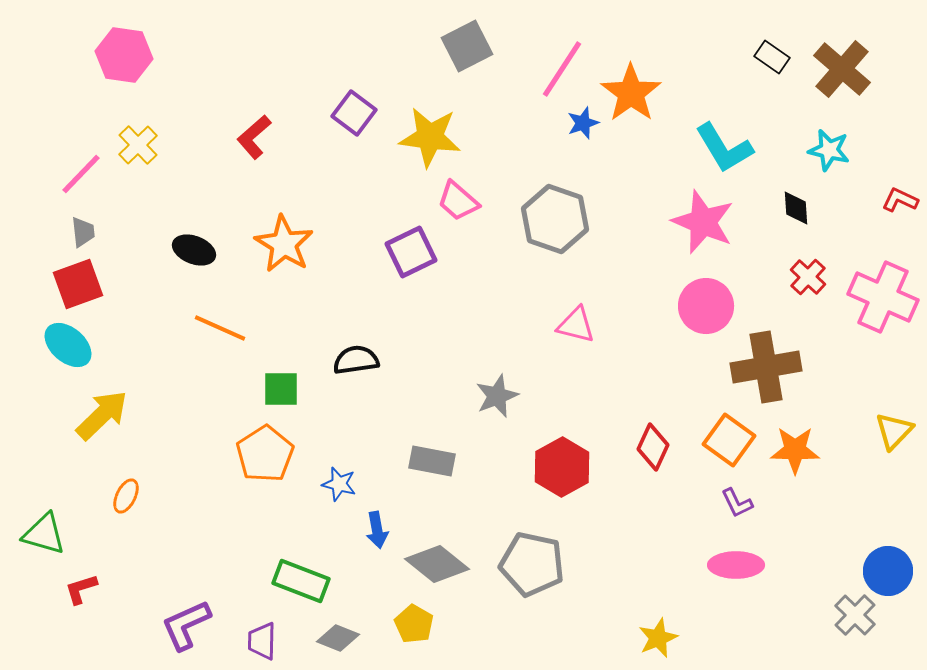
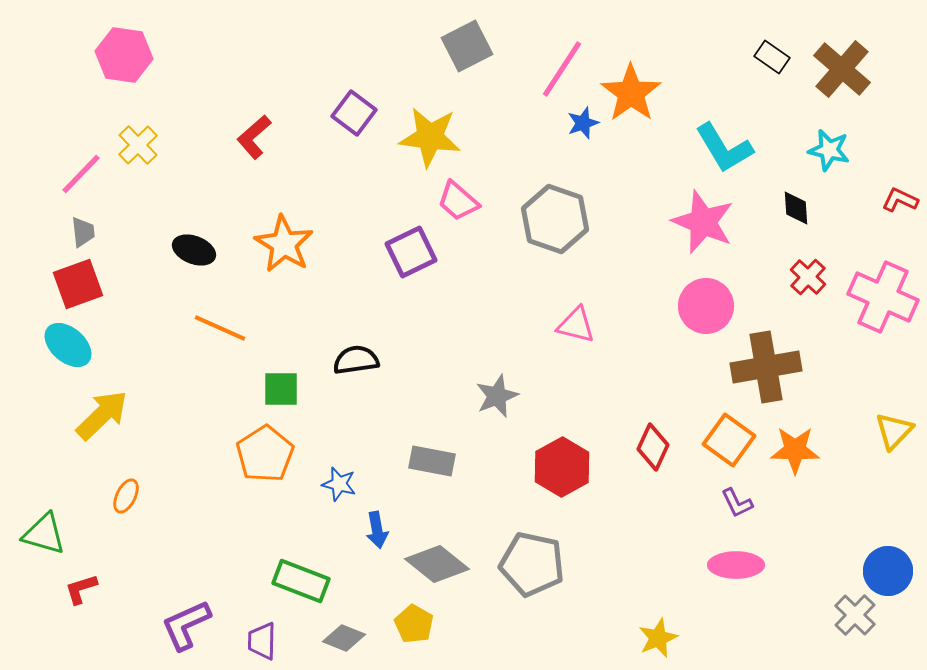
gray diamond at (338, 638): moved 6 px right
